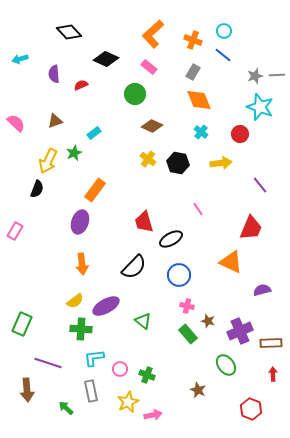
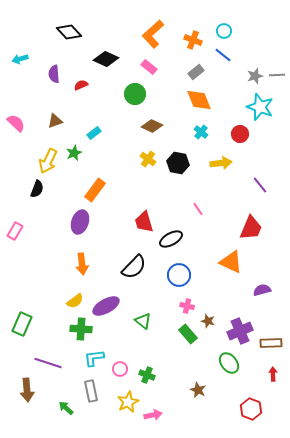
gray rectangle at (193, 72): moved 3 px right; rotated 21 degrees clockwise
green ellipse at (226, 365): moved 3 px right, 2 px up
